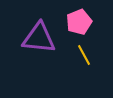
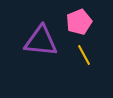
purple triangle: moved 2 px right, 3 px down
